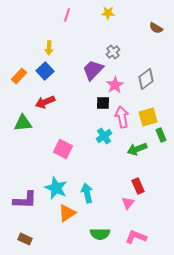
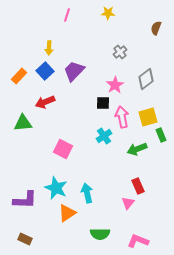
brown semicircle: rotated 80 degrees clockwise
gray cross: moved 7 px right
purple trapezoid: moved 19 px left, 1 px down
pink L-shape: moved 2 px right, 4 px down
